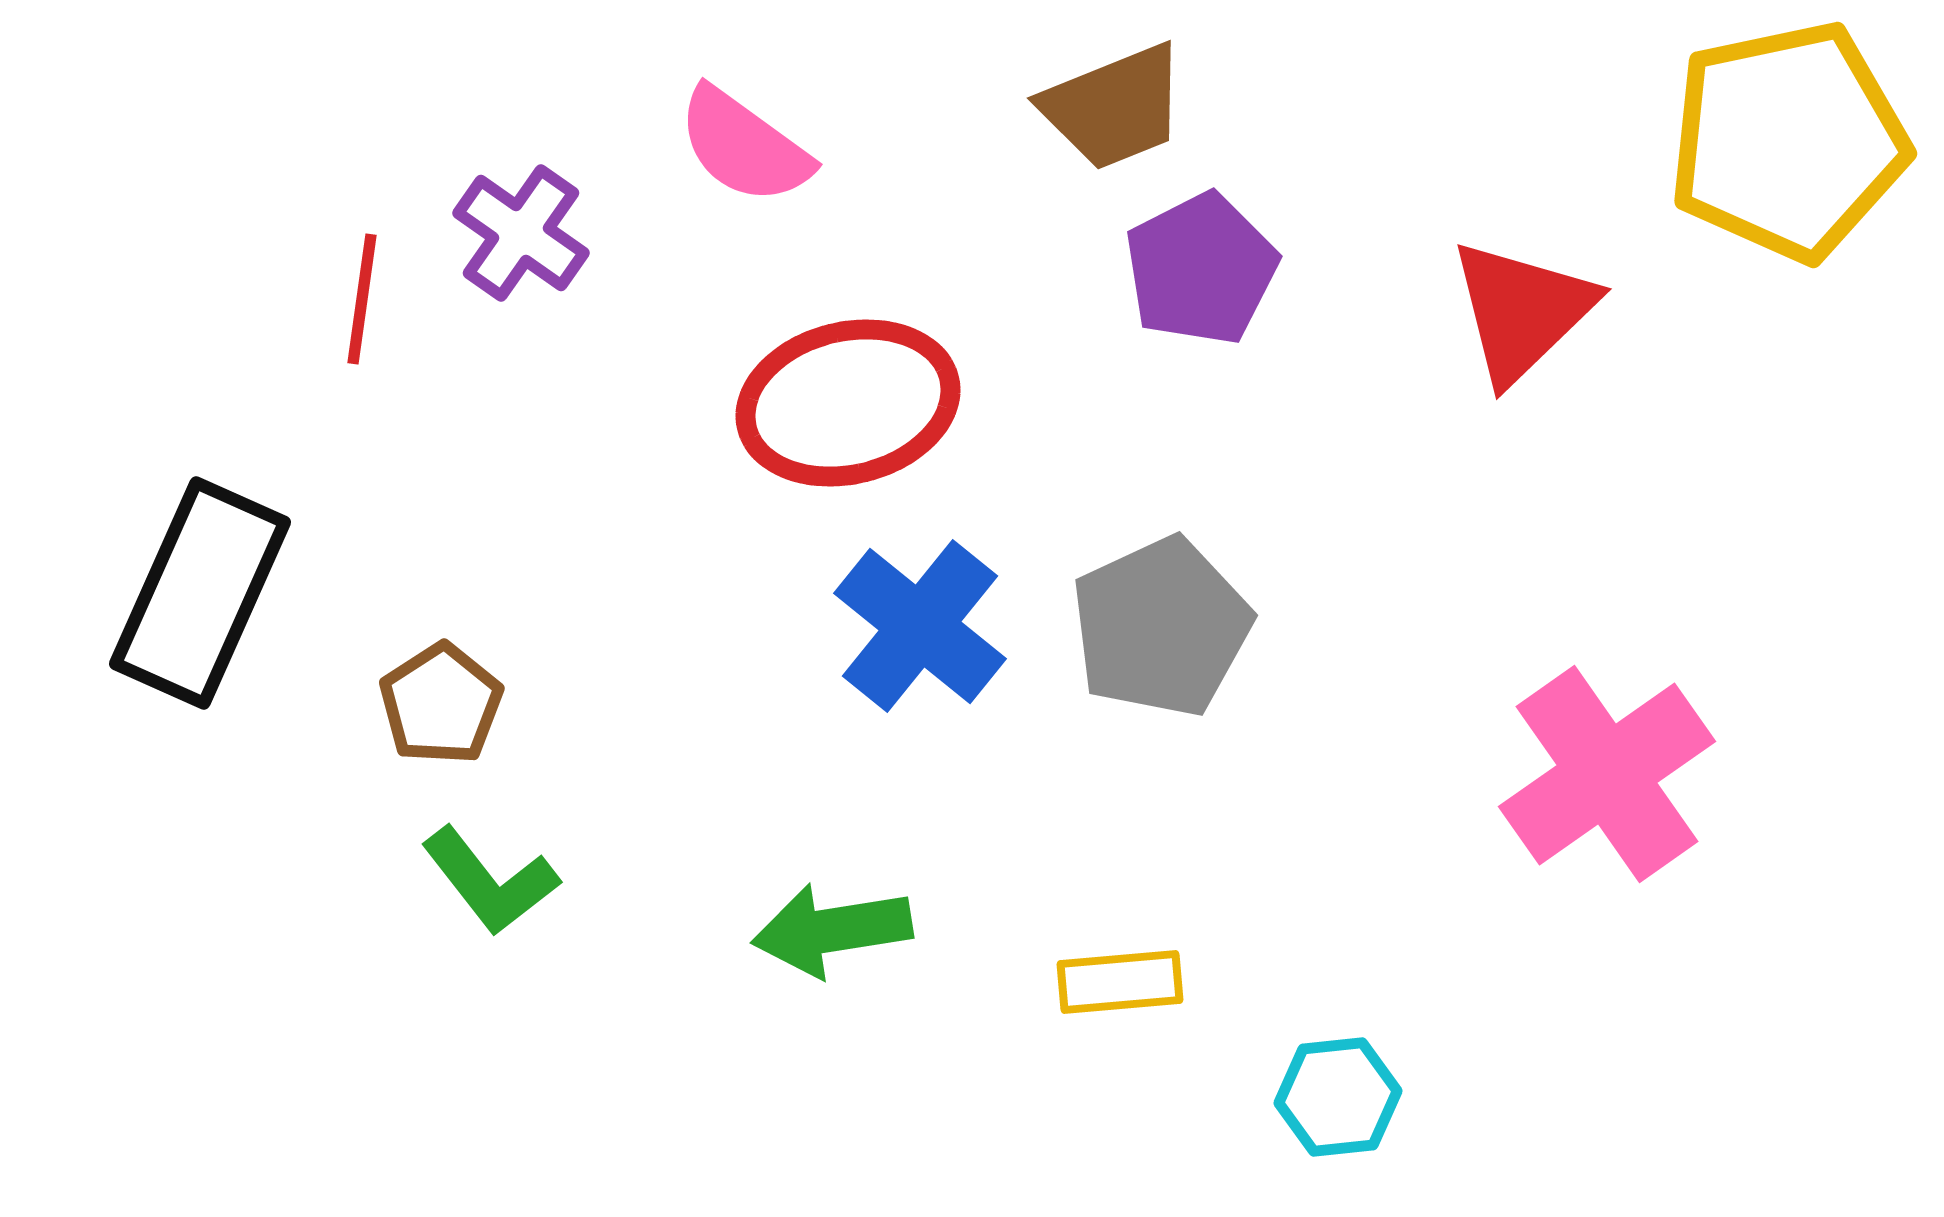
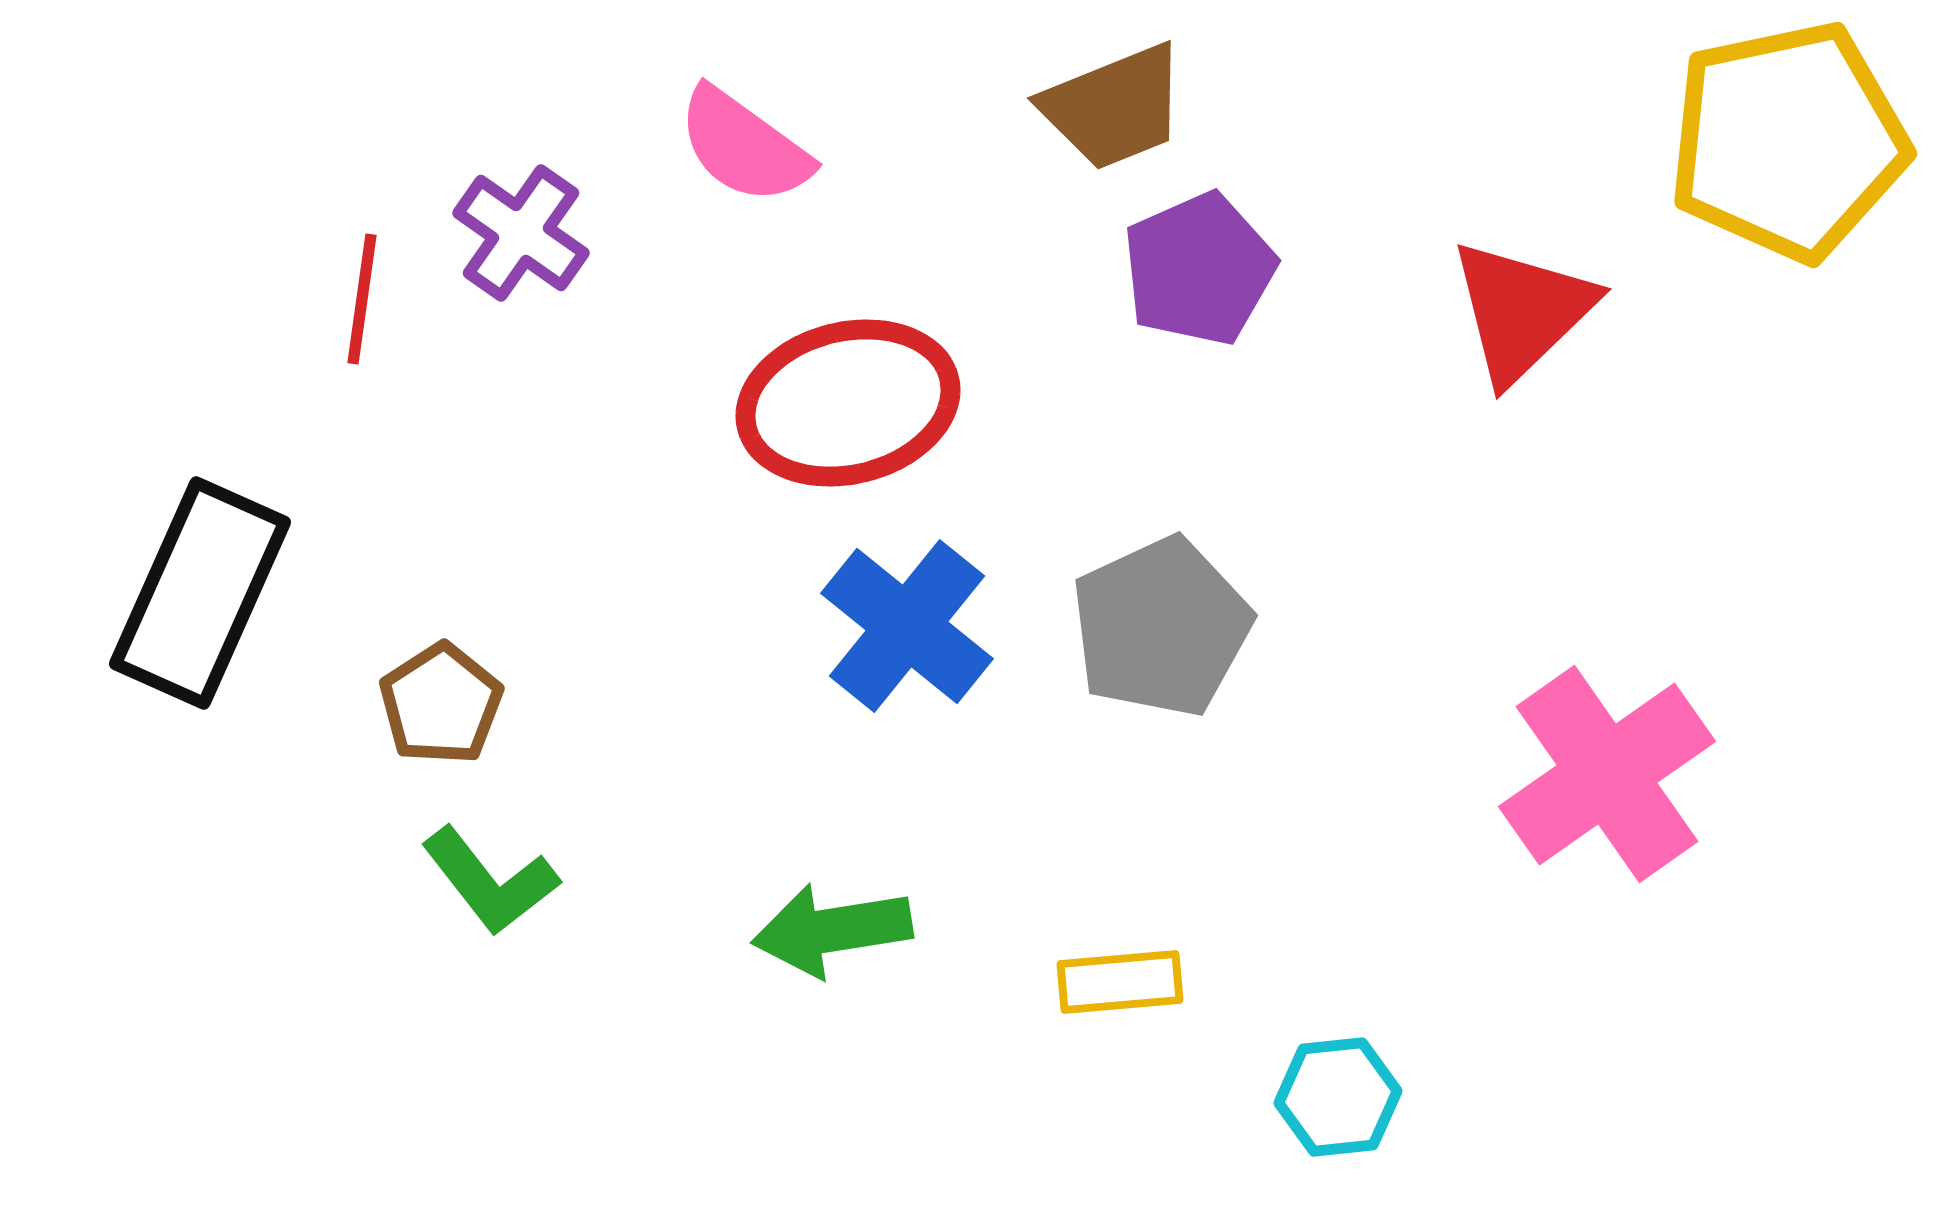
purple pentagon: moved 2 px left; rotated 3 degrees clockwise
blue cross: moved 13 px left
